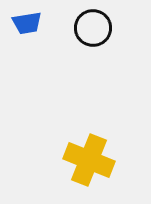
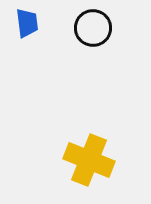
blue trapezoid: rotated 88 degrees counterclockwise
